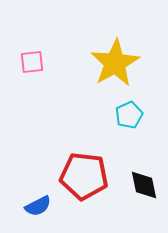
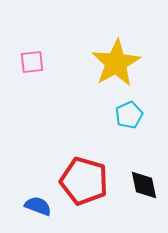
yellow star: moved 1 px right
red pentagon: moved 5 px down; rotated 9 degrees clockwise
blue semicircle: rotated 132 degrees counterclockwise
